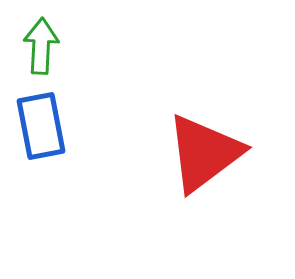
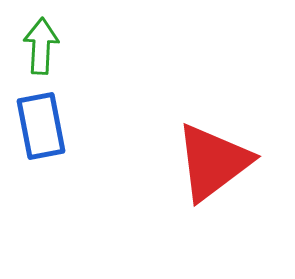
red triangle: moved 9 px right, 9 px down
